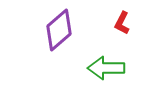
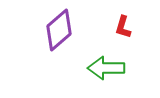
red L-shape: moved 1 px right, 4 px down; rotated 10 degrees counterclockwise
